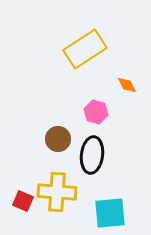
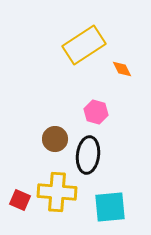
yellow rectangle: moved 1 px left, 4 px up
orange diamond: moved 5 px left, 16 px up
brown circle: moved 3 px left
black ellipse: moved 4 px left
red square: moved 3 px left, 1 px up
cyan square: moved 6 px up
